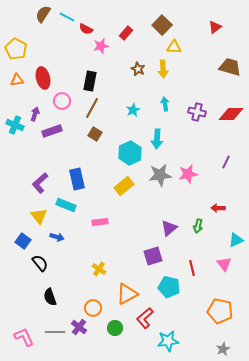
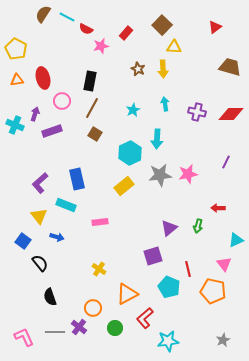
red line at (192, 268): moved 4 px left, 1 px down
cyan pentagon at (169, 287): rotated 10 degrees clockwise
orange pentagon at (220, 311): moved 7 px left, 20 px up
gray star at (223, 349): moved 9 px up
